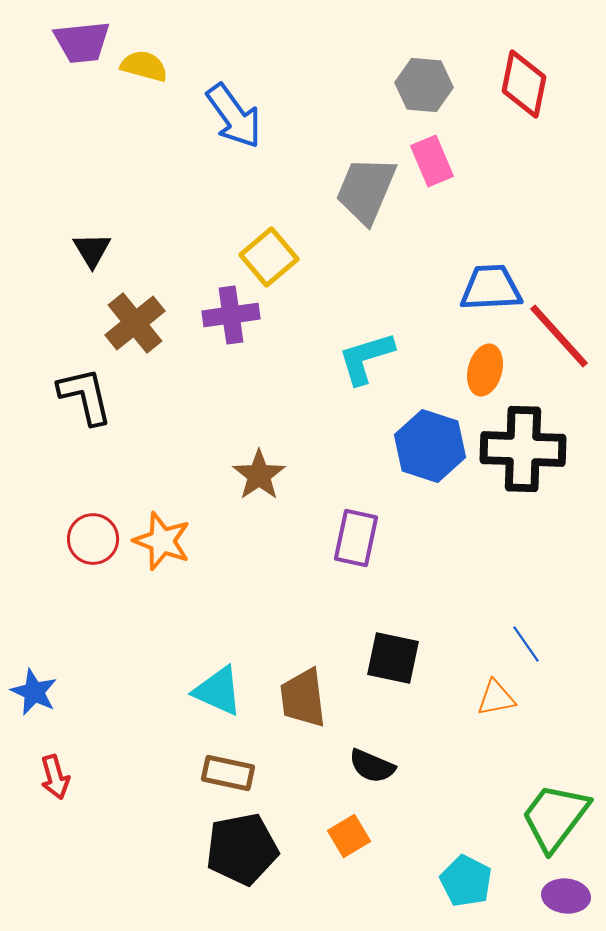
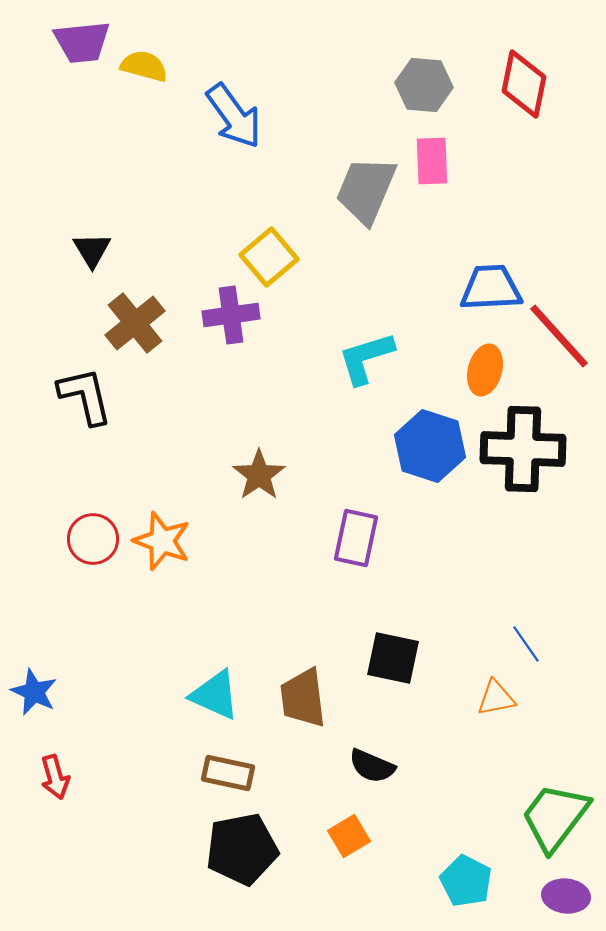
pink rectangle: rotated 21 degrees clockwise
cyan triangle: moved 3 px left, 4 px down
